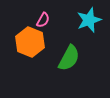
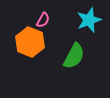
green semicircle: moved 5 px right, 2 px up
